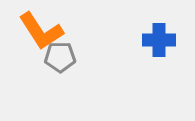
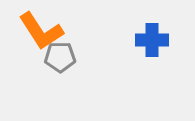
blue cross: moved 7 px left
